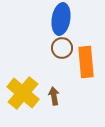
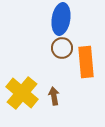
yellow cross: moved 1 px left
